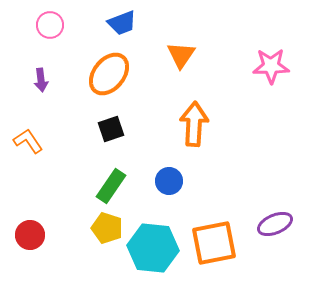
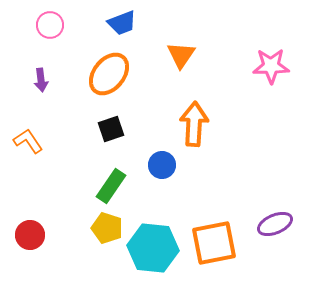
blue circle: moved 7 px left, 16 px up
